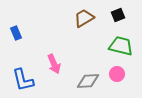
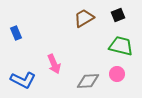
blue L-shape: rotated 50 degrees counterclockwise
